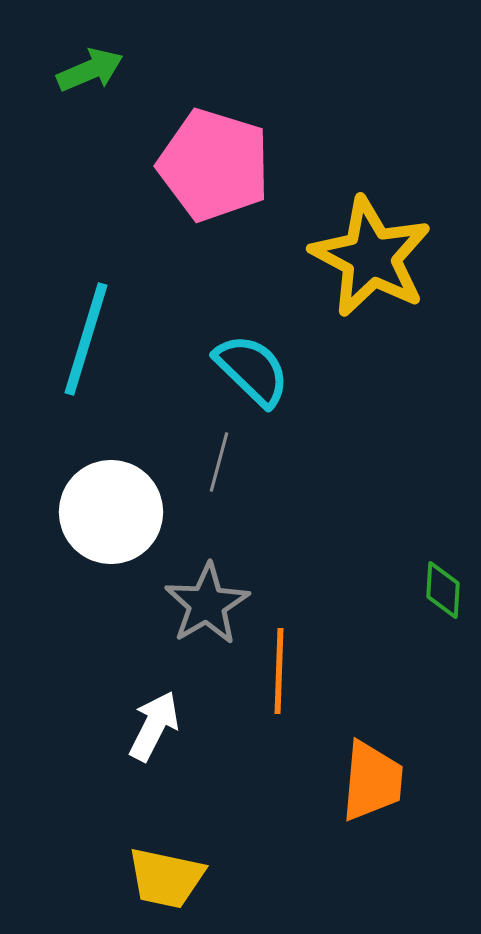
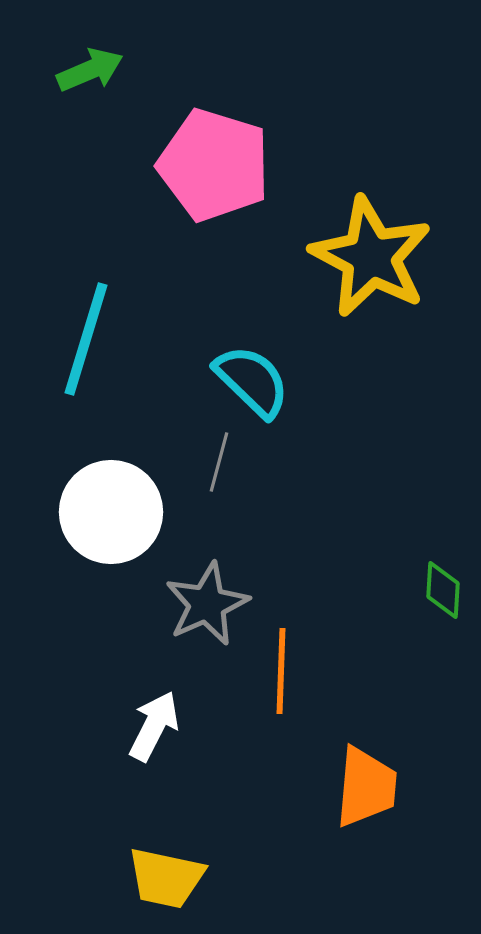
cyan semicircle: moved 11 px down
gray star: rotated 6 degrees clockwise
orange line: moved 2 px right
orange trapezoid: moved 6 px left, 6 px down
